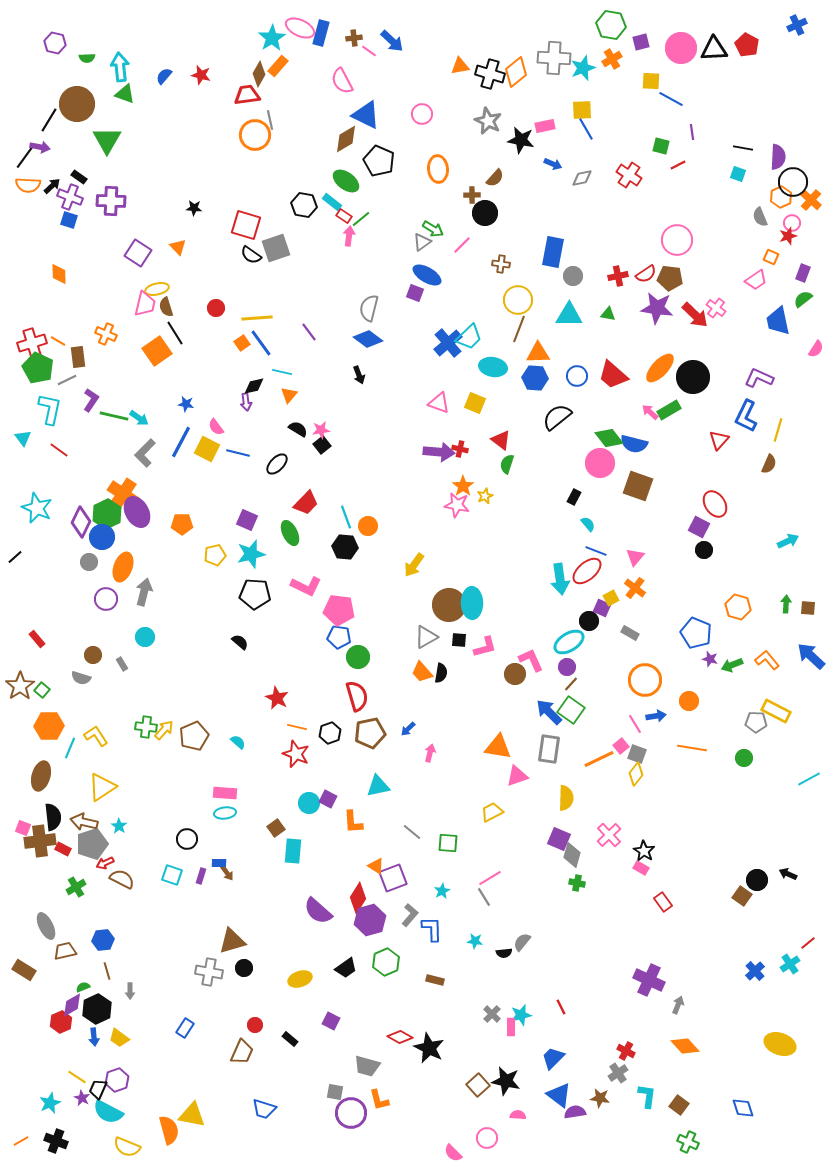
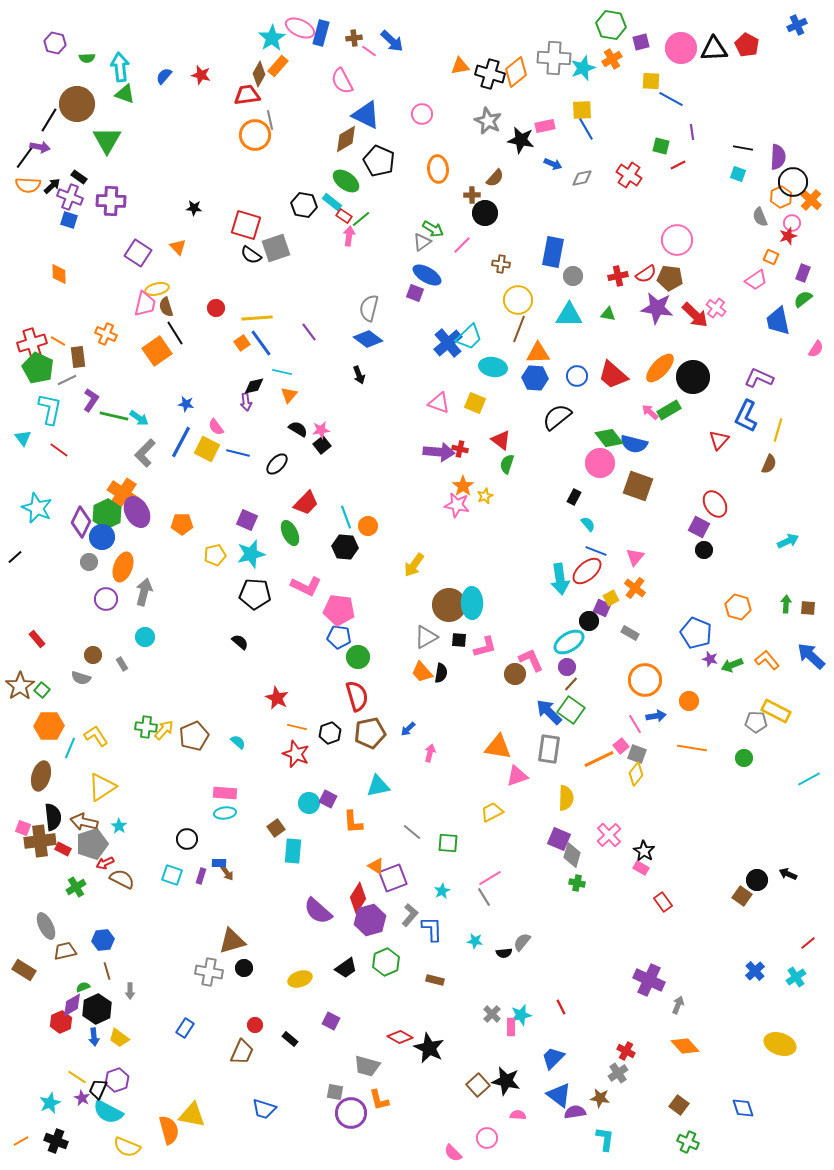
cyan cross at (790, 964): moved 6 px right, 13 px down
cyan L-shape at (647, 1096): moved 42 px left, 43 px down
